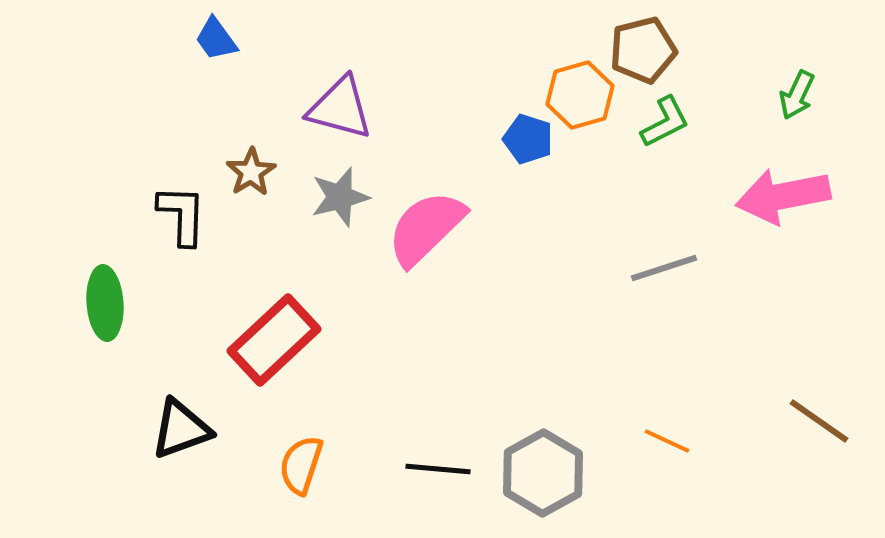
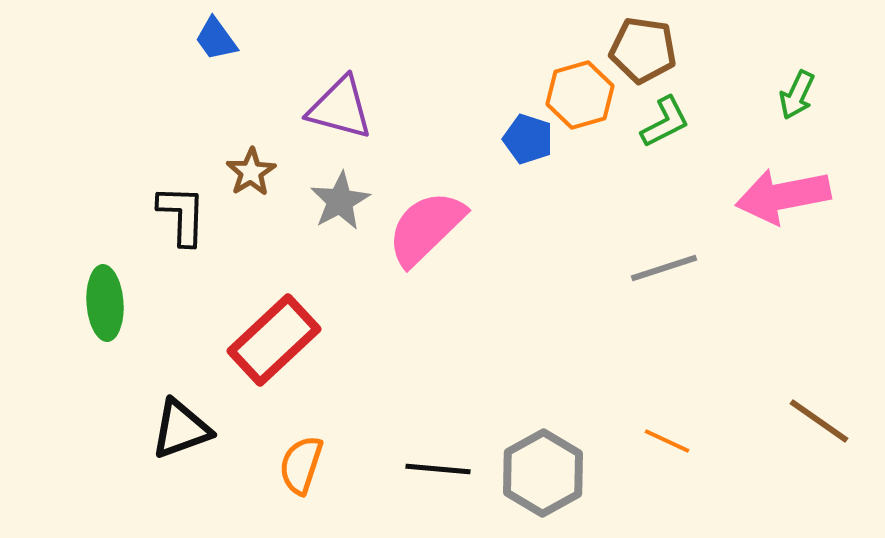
brown pentagon: rotated 22 degrees clockwise
gray star: moved 4 px down; rotated 14 degrees counterclockwise
